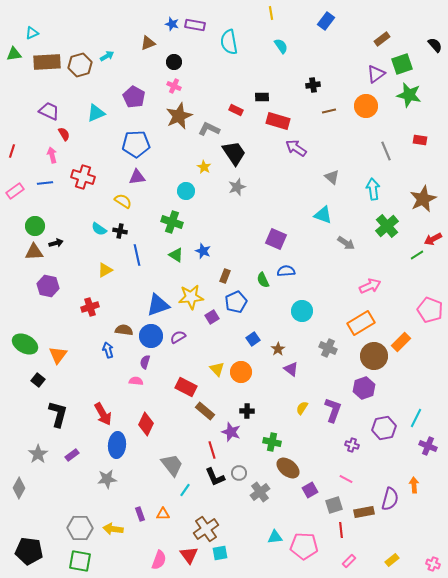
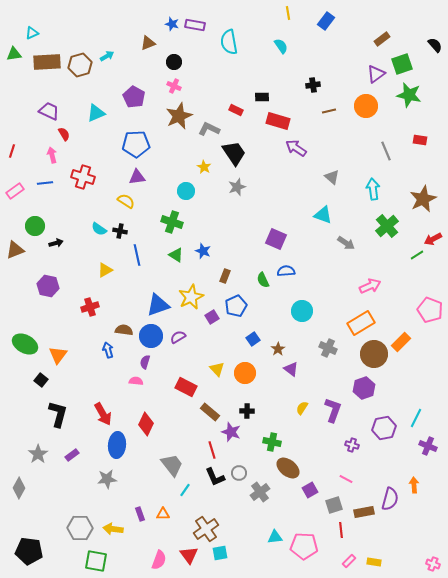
yellow line at (271, 13): moved 17 px right
yellow semicircle at (123, 201): moved 3 px right
brown triangle at (34, 252): moved 19 px left, 2 px up; rotated 18 degrees counterclockwise
yellow star at (191, 297): rotated 20 degrees counterclockwise
blue pentagon at (236, 302): moved 4 px down
brown circle at (374, 356): moved 2 px up
orange circle at (241, 372): moved 4 px right, 1 px down
black square at (38, 380): moved 3 px right
brown rectangle at (205, 411): moved 5 px right, 1 px down
yellow rectangle at (392, 560): moved 18 px left, 2 px down; rotated 48 degrees clockwise
green square at (80, 561): moved 16 px right
